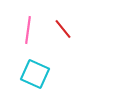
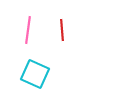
red line: moved 1 px left, 1 px down; rotated 35 degrees clockwise
